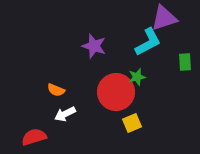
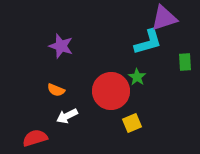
cyan L-shape: rotated 12 degrees clockwise
purple star: moved 33 px left
green star: rotated 24 degrees counterclockwise
red circle: moved 5 px left, 1 px up
white arrow: moved 2 px right, 2 px down
red semicircle: moved 1 px right, 1 px down
